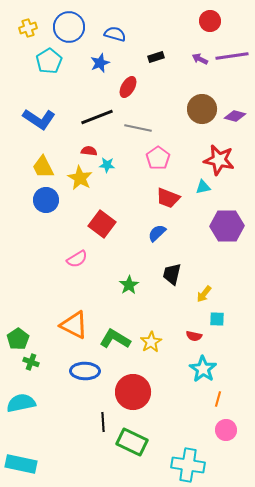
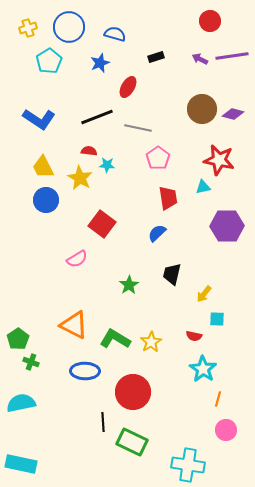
purple diamond at (235, 116): moved 2 px left, 2 px up
red trapezoid at (168, 198): rotated 120 degrees counterclockwise
